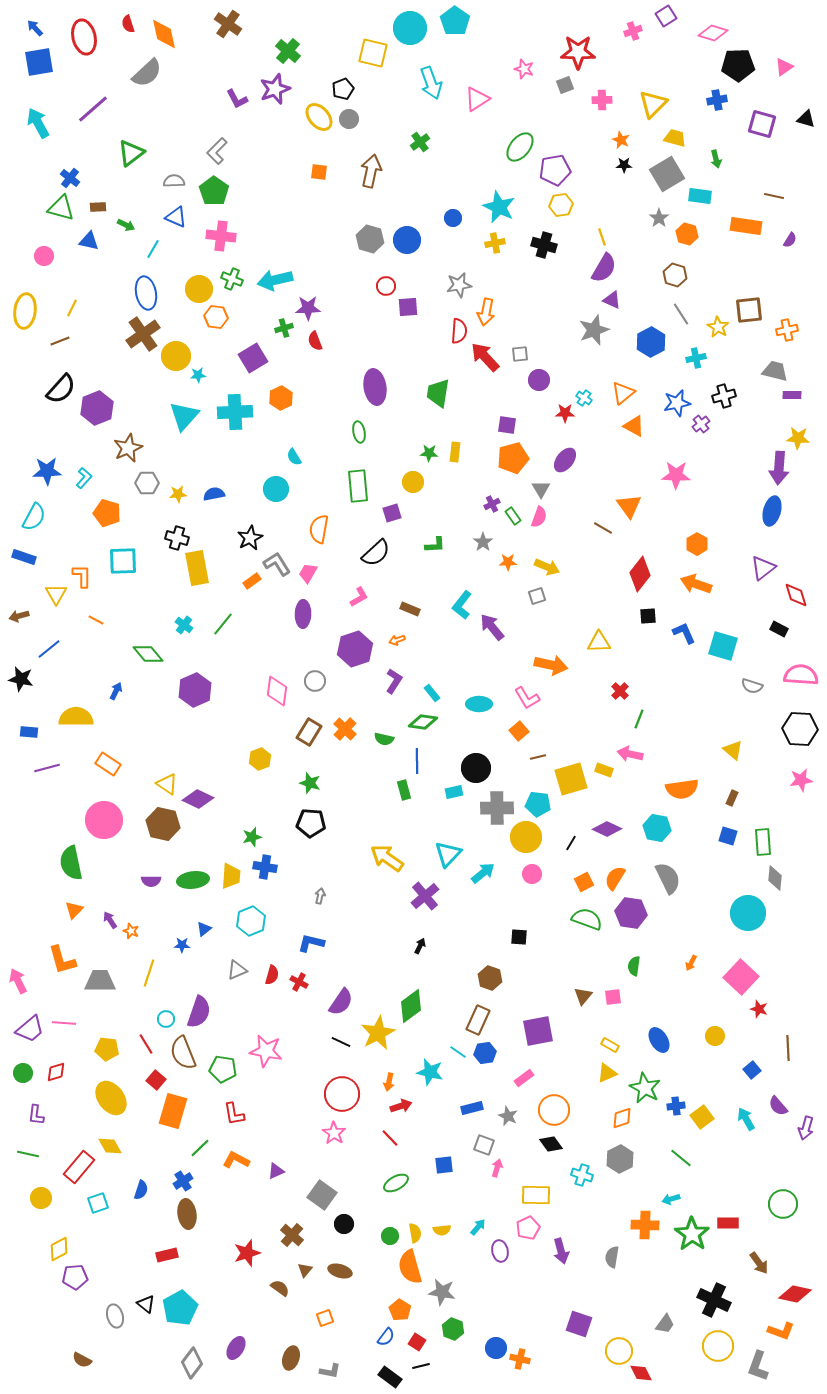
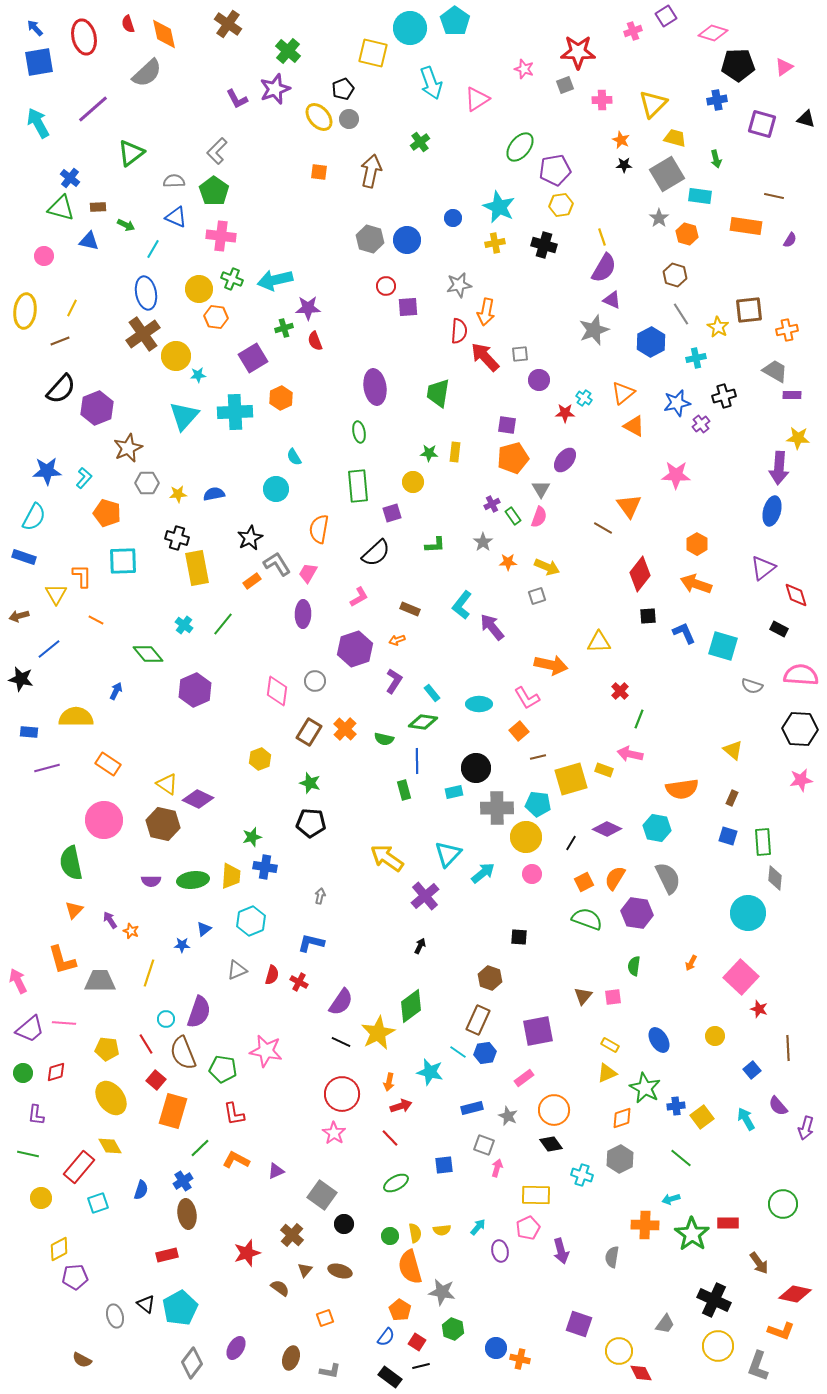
gray trapezoid at (775, 371): rotated 16 degrees clockwise
purple hexagon at (631, 913): moved 6 px right
